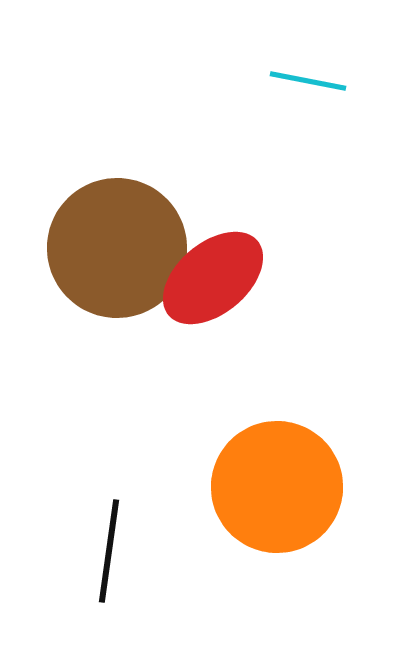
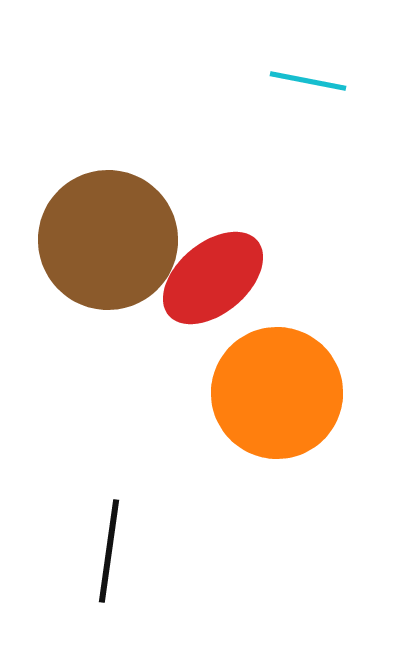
brown circle: moved 9 px left, 8 px up
orange circle: moved 94 px up
